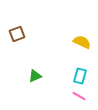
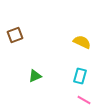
brown square: moved 2 px left, 1 px down
pink line: moved 5 px right, 4 px down
